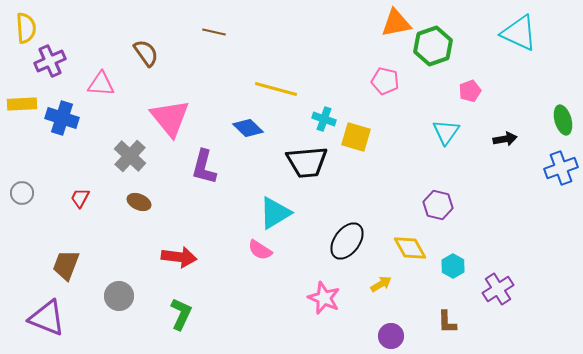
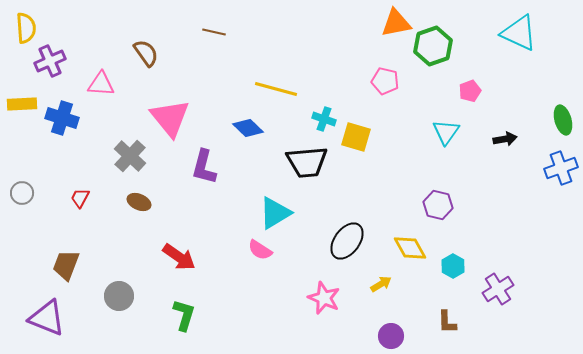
red arrow at (179, 257): rotated 28 degrees clockwise
green L-shape at (181, 314): moved 3 px right, 1 px down; rotated 8 degrees counterclockwise
